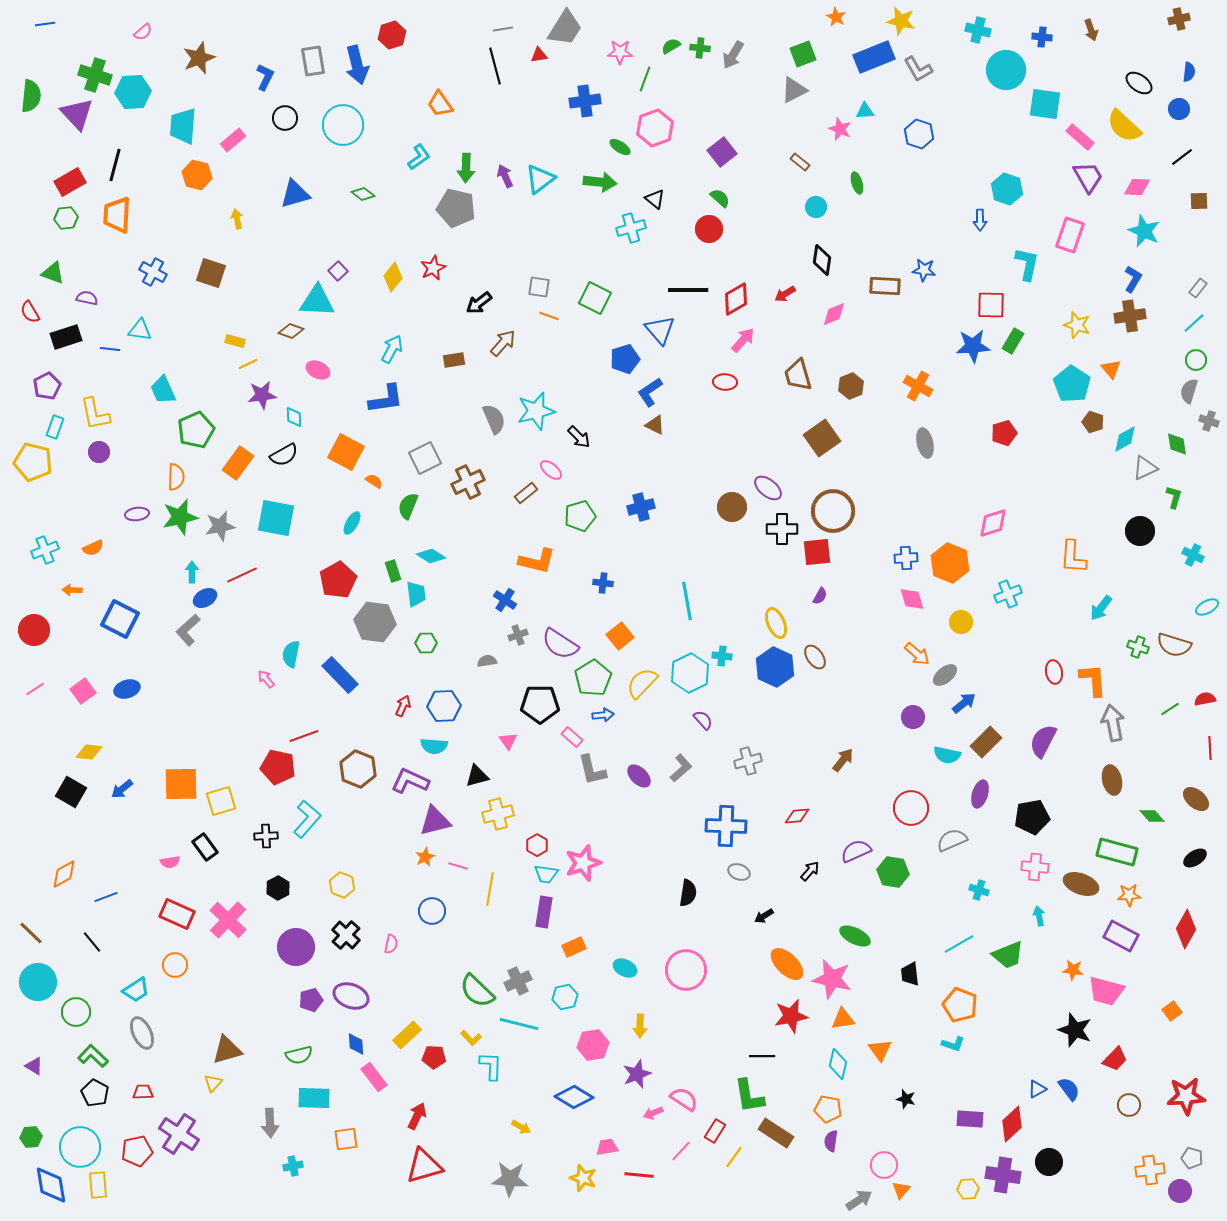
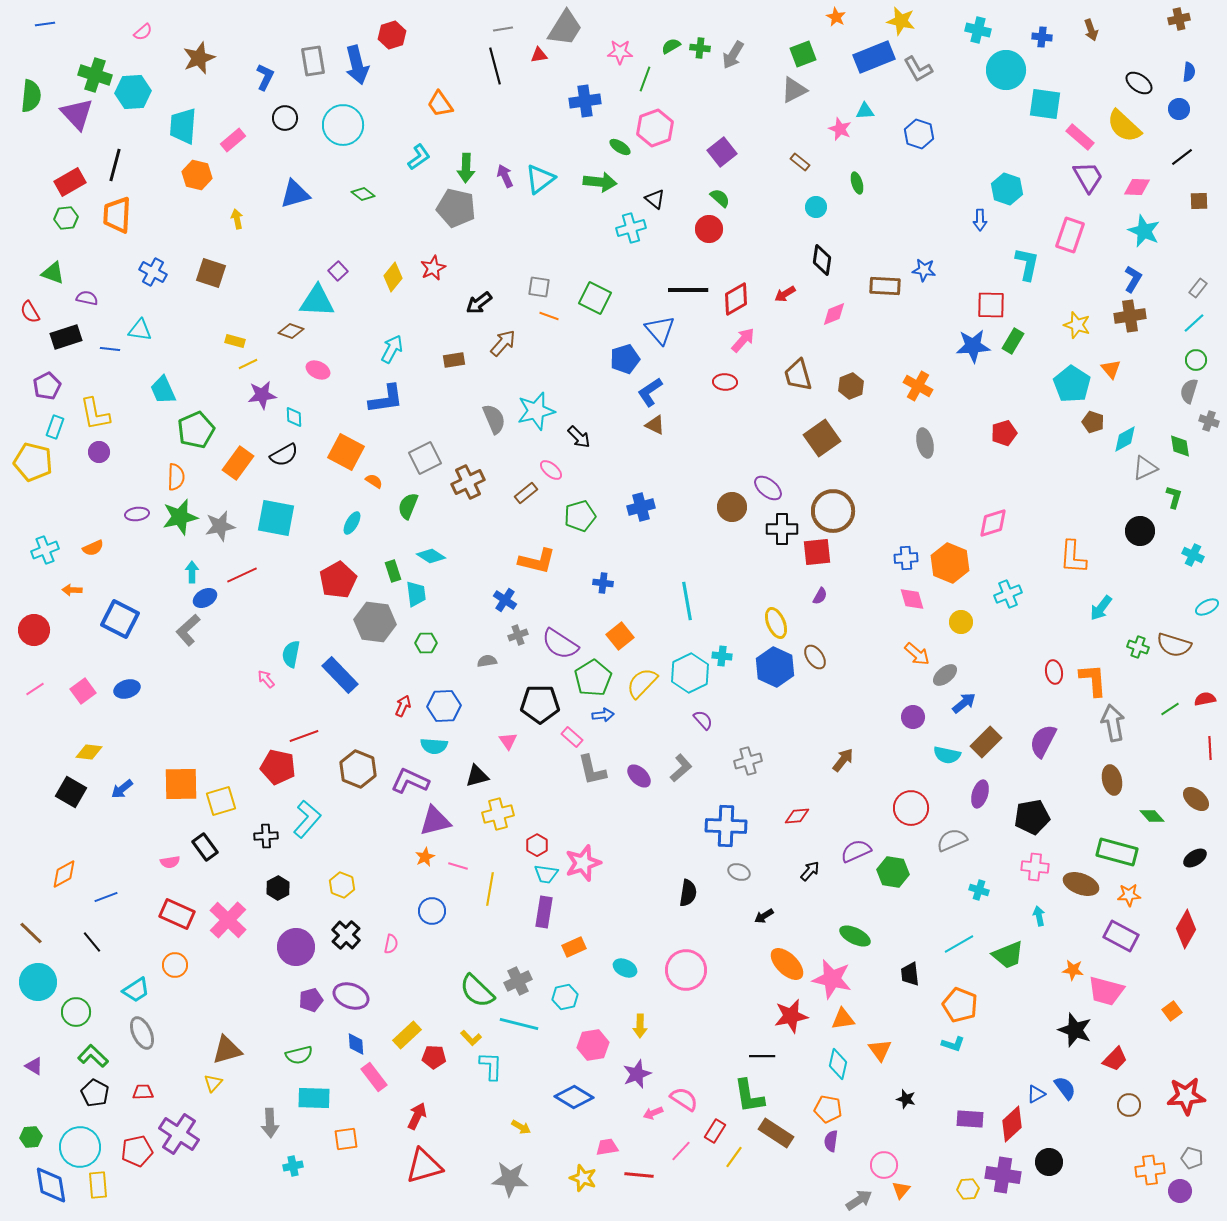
green diamond at (1177, 444): moved 3 px right, 2 px down
blue triangle at (1037, 1089): moved 1 px left, 5 px down
blue semicircle at (1069, 1089): moved 4 px left, 1 px up
